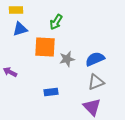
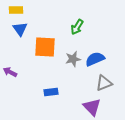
green arrow: moved 21 px right, 5 px down
blue triangle: rotated 49 degrees counterclockwise
gray star: moved 6 px right
gray triangle: moved 8 px right, 1 px down
